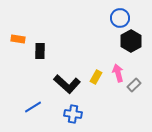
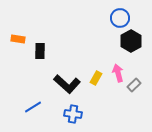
yellow rectangle: moved 1 px down
